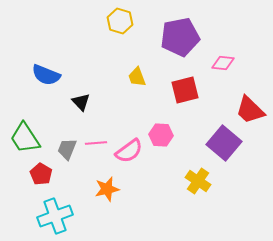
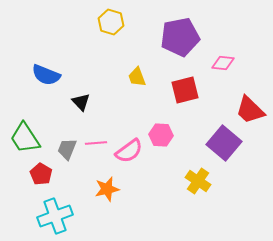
yellow hexagon: moved 9 px left, 1 px down
